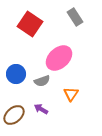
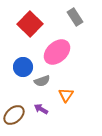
red square: rotated 10 degrees clockwise
pink ellipse: moved 2 px left, 6 px up
blue circle: moved 7 px right, 7 px up
orange triangle: moved 5 px left, 1 px down
